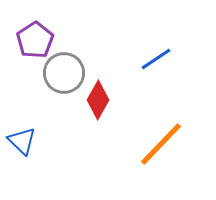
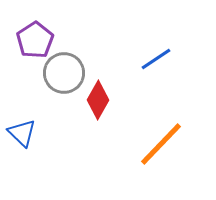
blue triangle: moved 8 px up
